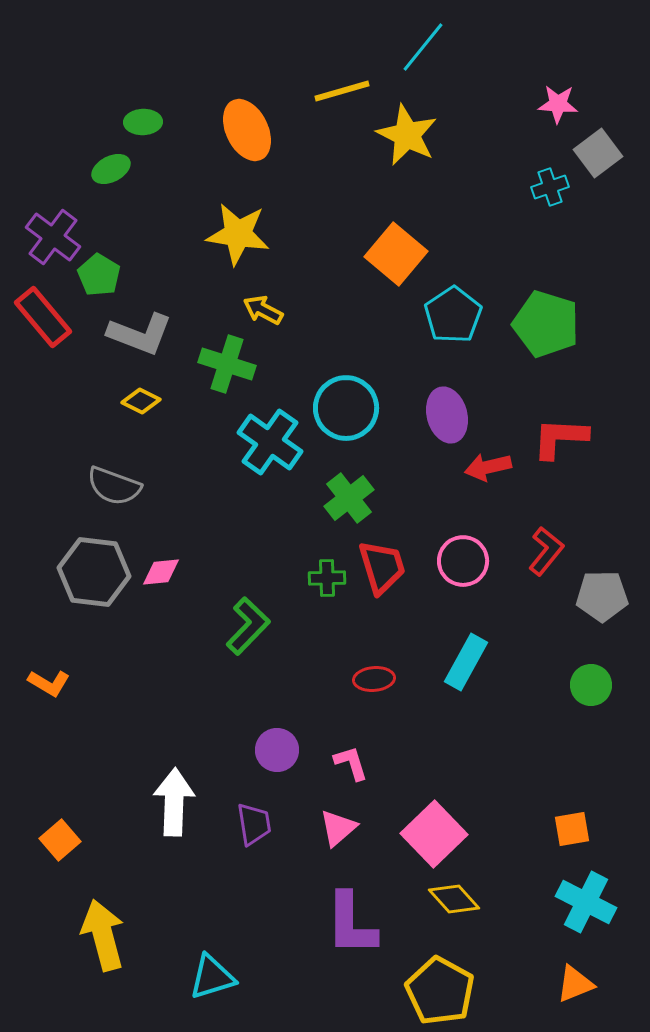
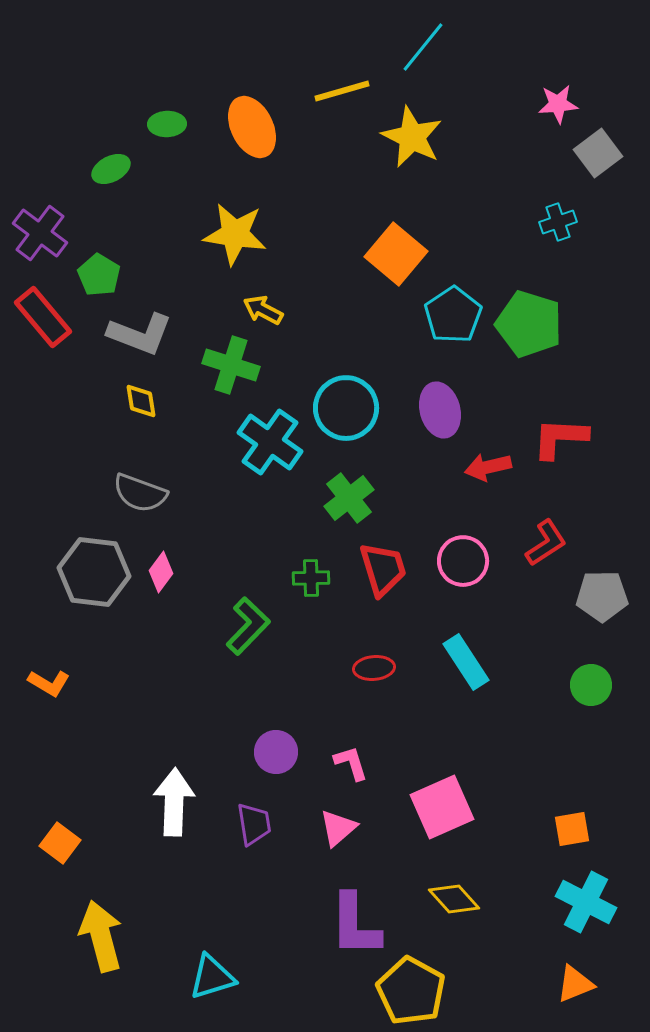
pink star at (558, 104): rotated 9 degrees counterclockwise
green ellipse at (143, 122): moved 24 px right, 2 px down
orange ellipse at (247, 130): moved 5 px right, 3 px up
yellow star at (407, 135): moved 5 px right, 2 px down
cyan cross at (550, 187): moved 8 px right, 35 px down
yellow star at (238, 234): moved 3 px left
purple cross at (53, 237): moved 13 px left, 4 px up
green pentagon at (546, 324): moved 17 px left
green cross at (227, 364): moved 4 px right, 1 px down
yellow diamond at (141, 401): rotated 54 degrees clockwise
purple ellipse at (447, 415): moved 7 px left, 5 px up
gray semicircle at (114, 486): moved 26 px right, 7 px down
red L-shape at (546, 551): moved 8 px up; rotated 18 degrees clockwise
red trapezoid at (382, 567): moved 1 px right, 2 px down
pink diamond at (161, 572): rotated 48 degrees counterclockwise
green cross at (327, 578): moved 16 px left
cyan rectangle at (466, 662): rotated 62 degrees counterclockwise
red ellipse at (374, 679): moved 11 px up
purple circle at (277, 750): moved 1 px left, 2 px down
pink square at (434, 834): moved 8 px right, 27 px up; rotated 20 degrees clockwise
orange square at (60, 840): moved 3 px down; rotated 12 degrees counterclockwise
purple L-shape at (351, 924): moved 4 px right, 1 px down
yellow arrow at (103, 935): moved 2 px left, 1 px down
yellow pentagon at (440, 991): moved 29 px left
